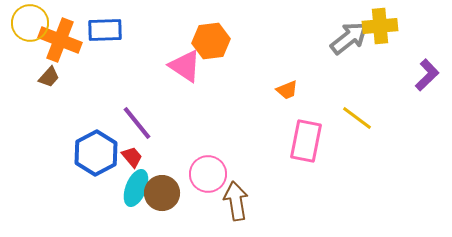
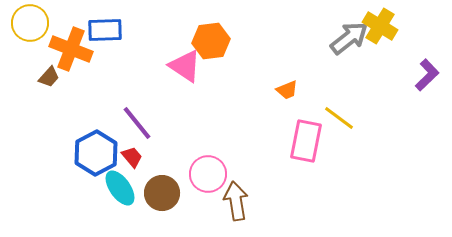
yellow cross: rotated 36 degrees clockwise
orange cross: moved 11 px right, 9 px down
yellow line: moved 18 px left
cyan ellipse: moved 16 px left; rotated 57 degrees counterclockwise
